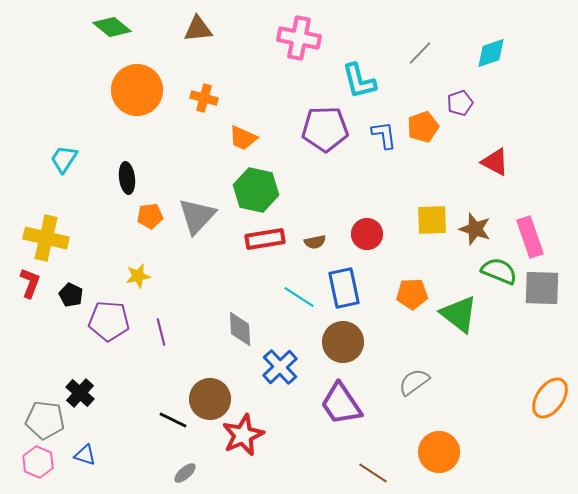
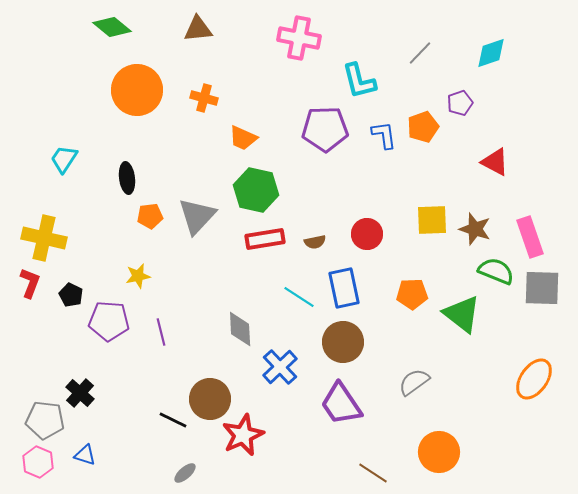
yellow cross at (46, 238): moved 2 px left
green semicircle at (499, 271): moved 3 px left
green triangle at (459, 314): moved 3 px right
orange ellipse at (550, 398): moved 16 px left, 19 px up
